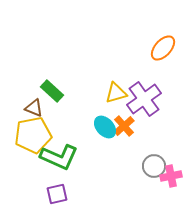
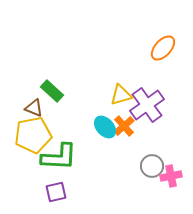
yellow triangle: moved 5 px right, 2 px down
purple cross: moved 3 px right, 6 px down
green L-shape: rotated 21 degrees counterclockwise
gray circle: moved 2 px left
purple square: moved 1 px left, 2 px up
